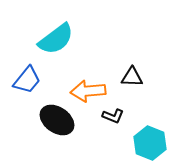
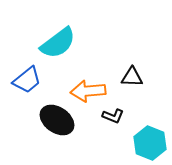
cyan semicircle: moved 2 px right, 4 px down
blue trapezoid: rotated 12 degrees clockwise
